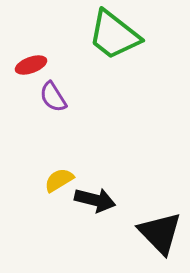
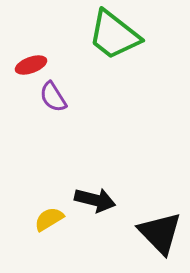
yellow semicircle: moved 10 px left, 39 px down
